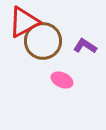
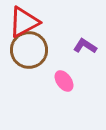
brown circle: moved 14 px left, 9 px down
pink ellipse: moved 2 px right, 1 px down; rotated 30 degrees clockwise
